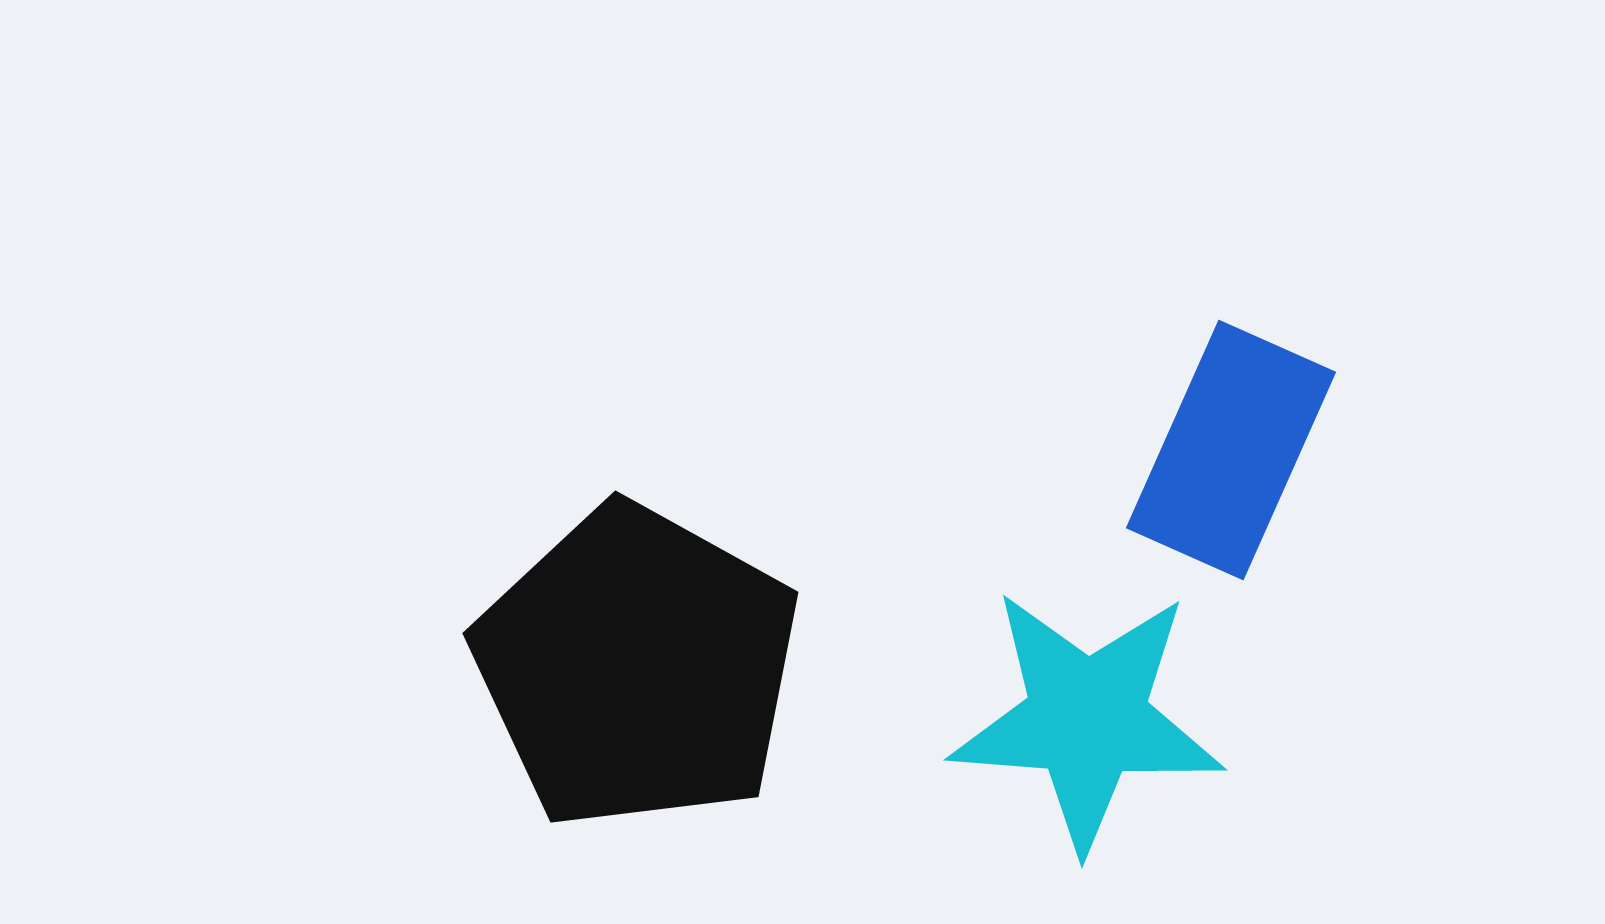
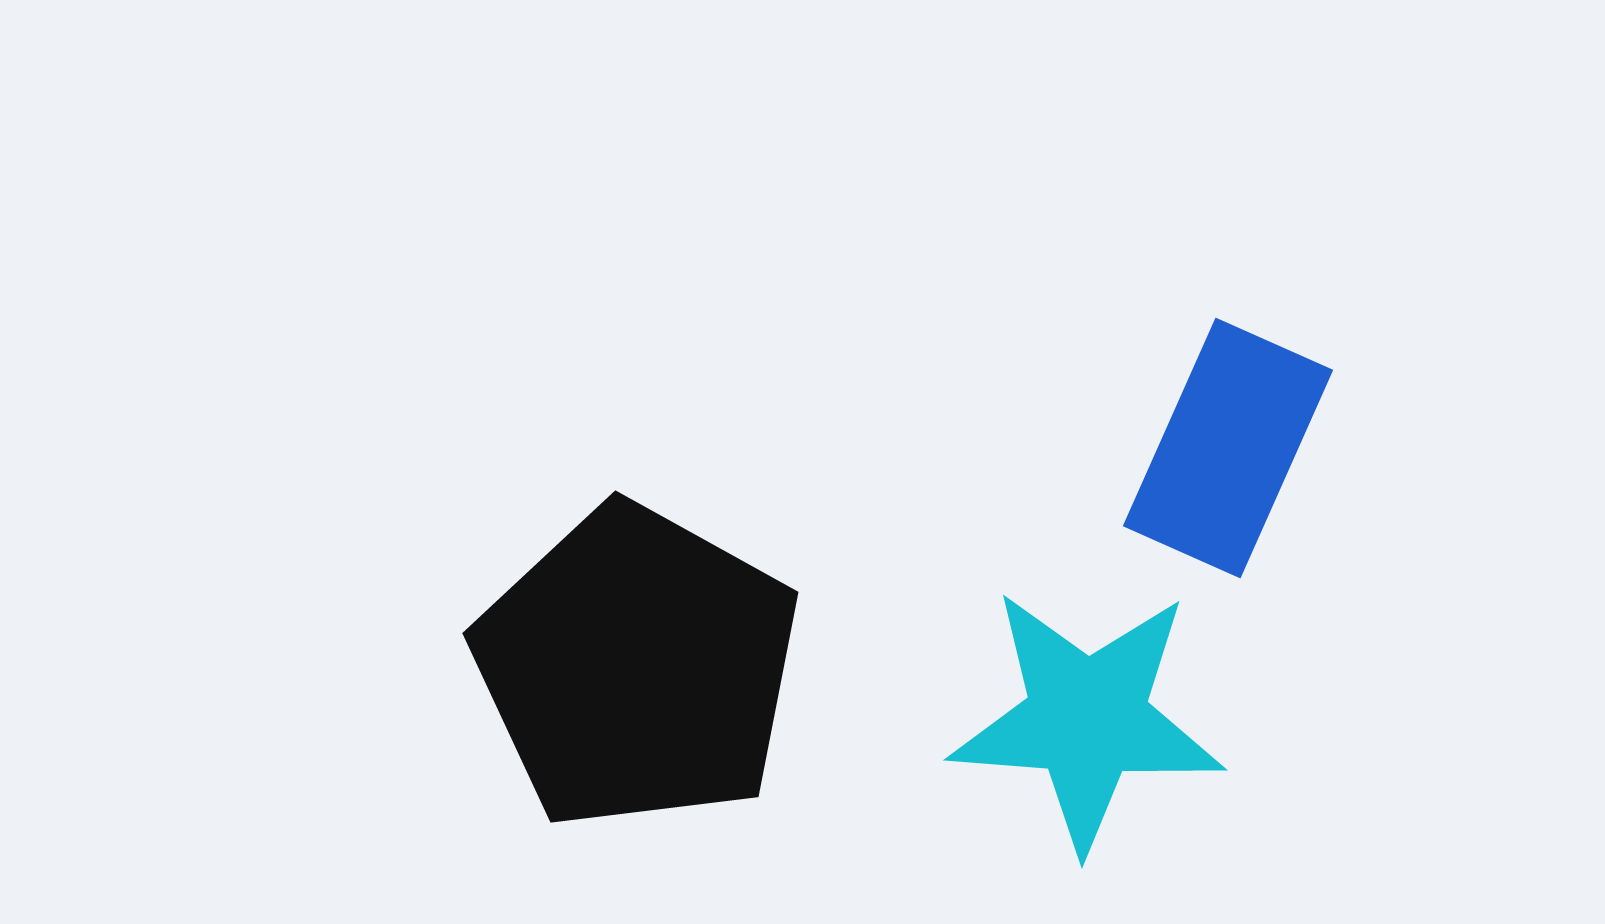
blue rectangle: moved 3 px left, 2 px up
